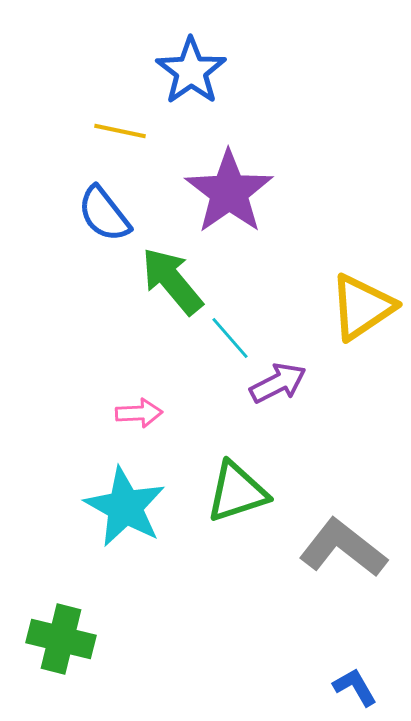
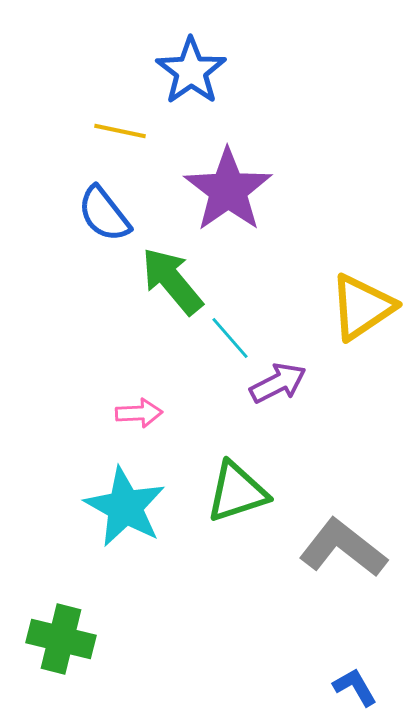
purple star: moved 1 px left, 2 px up
